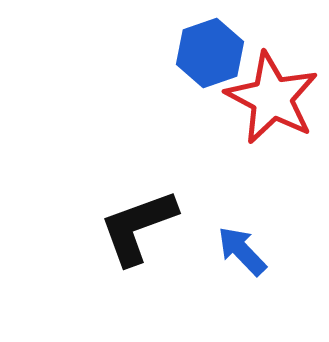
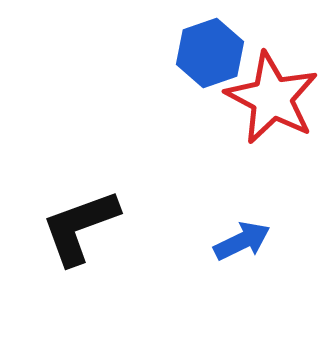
black L-shape: moved 58 px left
blue arrow: moved 10 px up; rotated 108 degrees clockwise
